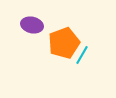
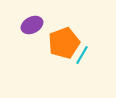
purple ellipse: rotated 40 degrees counterclockwise
